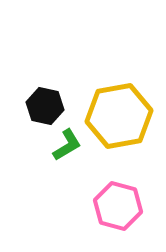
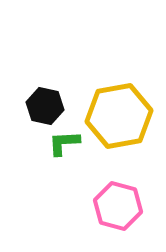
green L-shape: moved 3 px left, 2 px up; rotated 152 degrees counterclockwise
